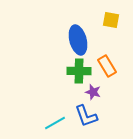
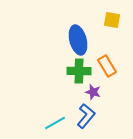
yellow square: moved 1 px right
blue L-shape: rotated 120 degrees counterclockwise
